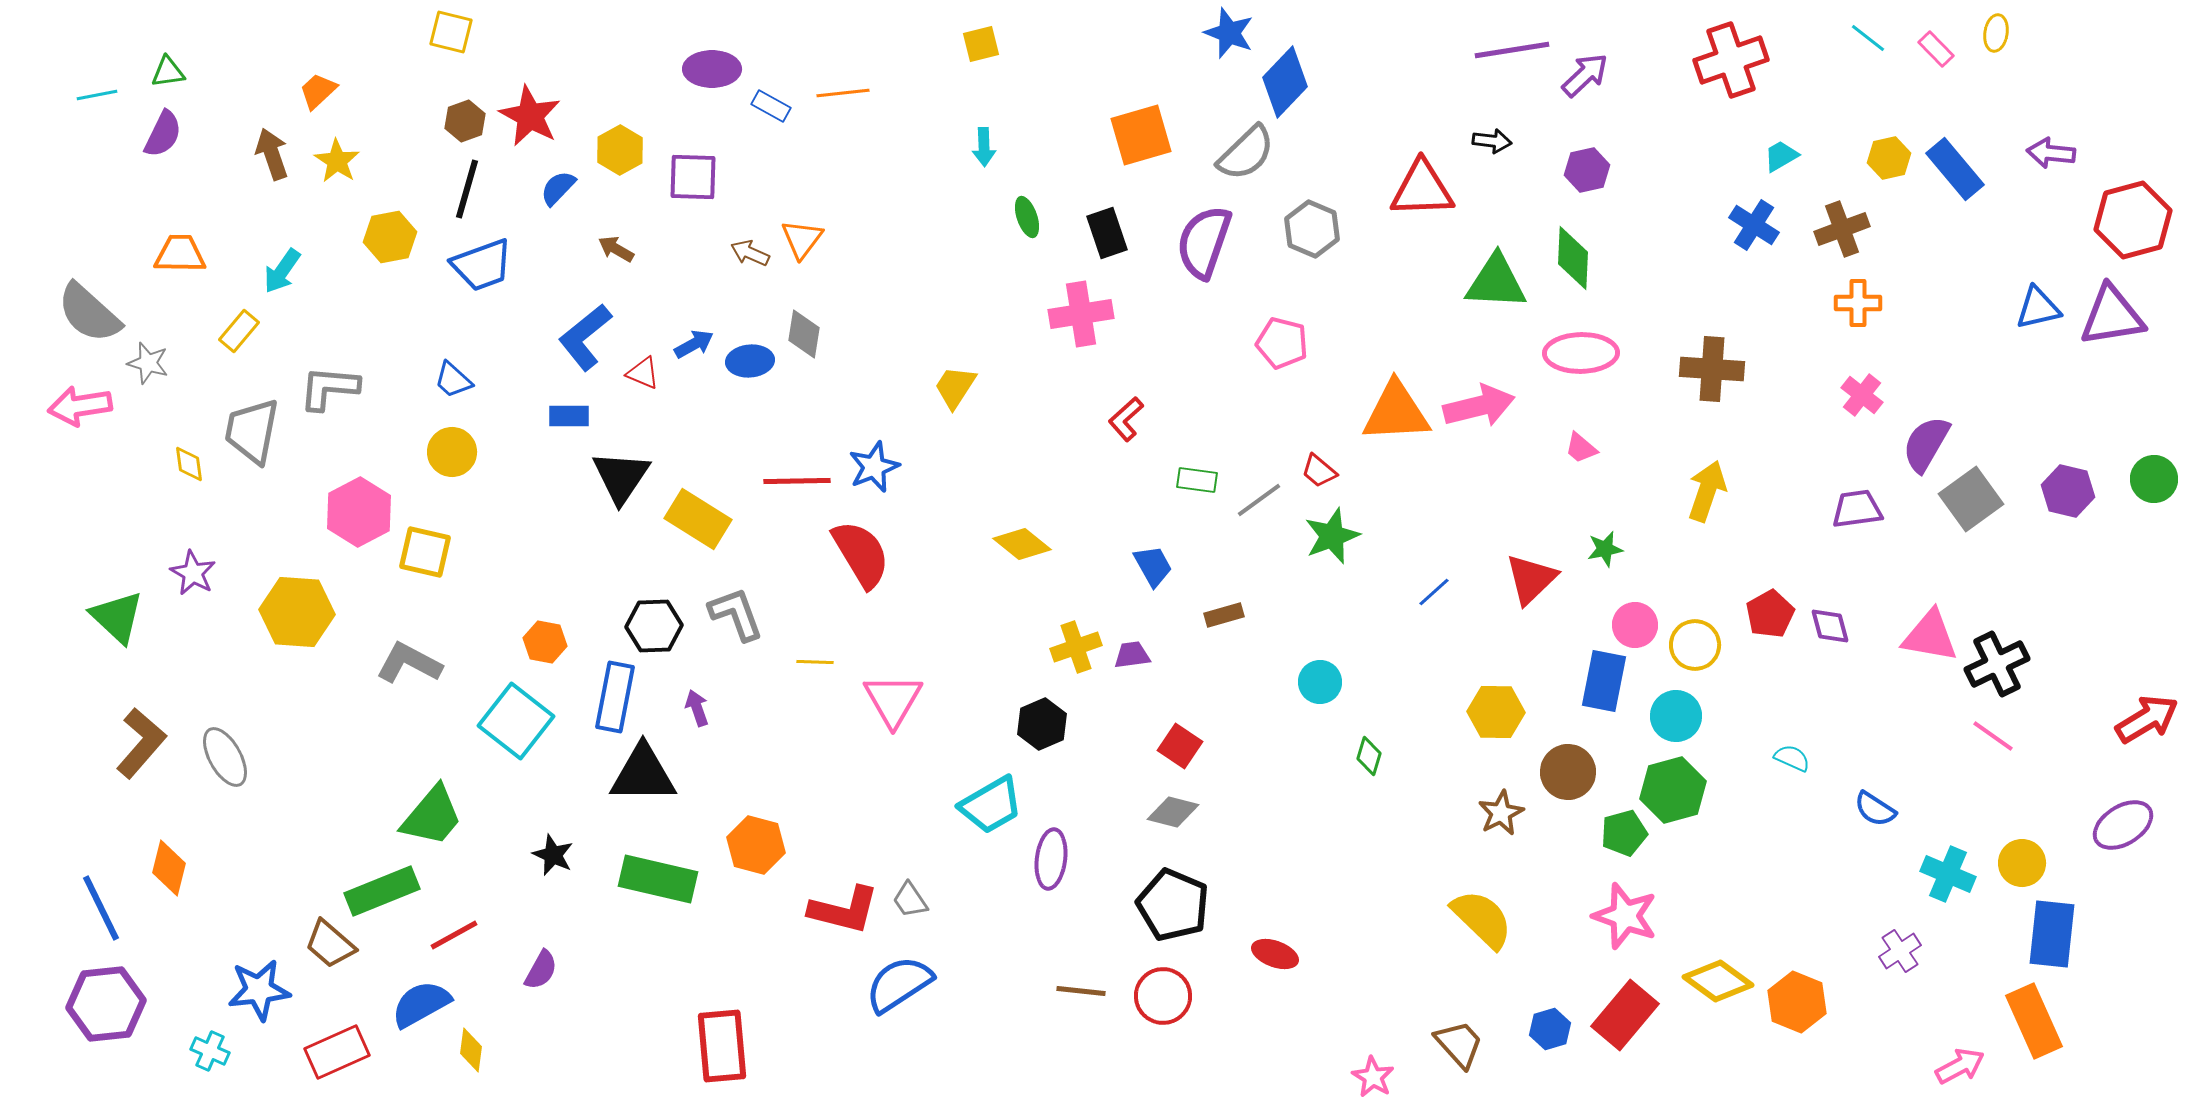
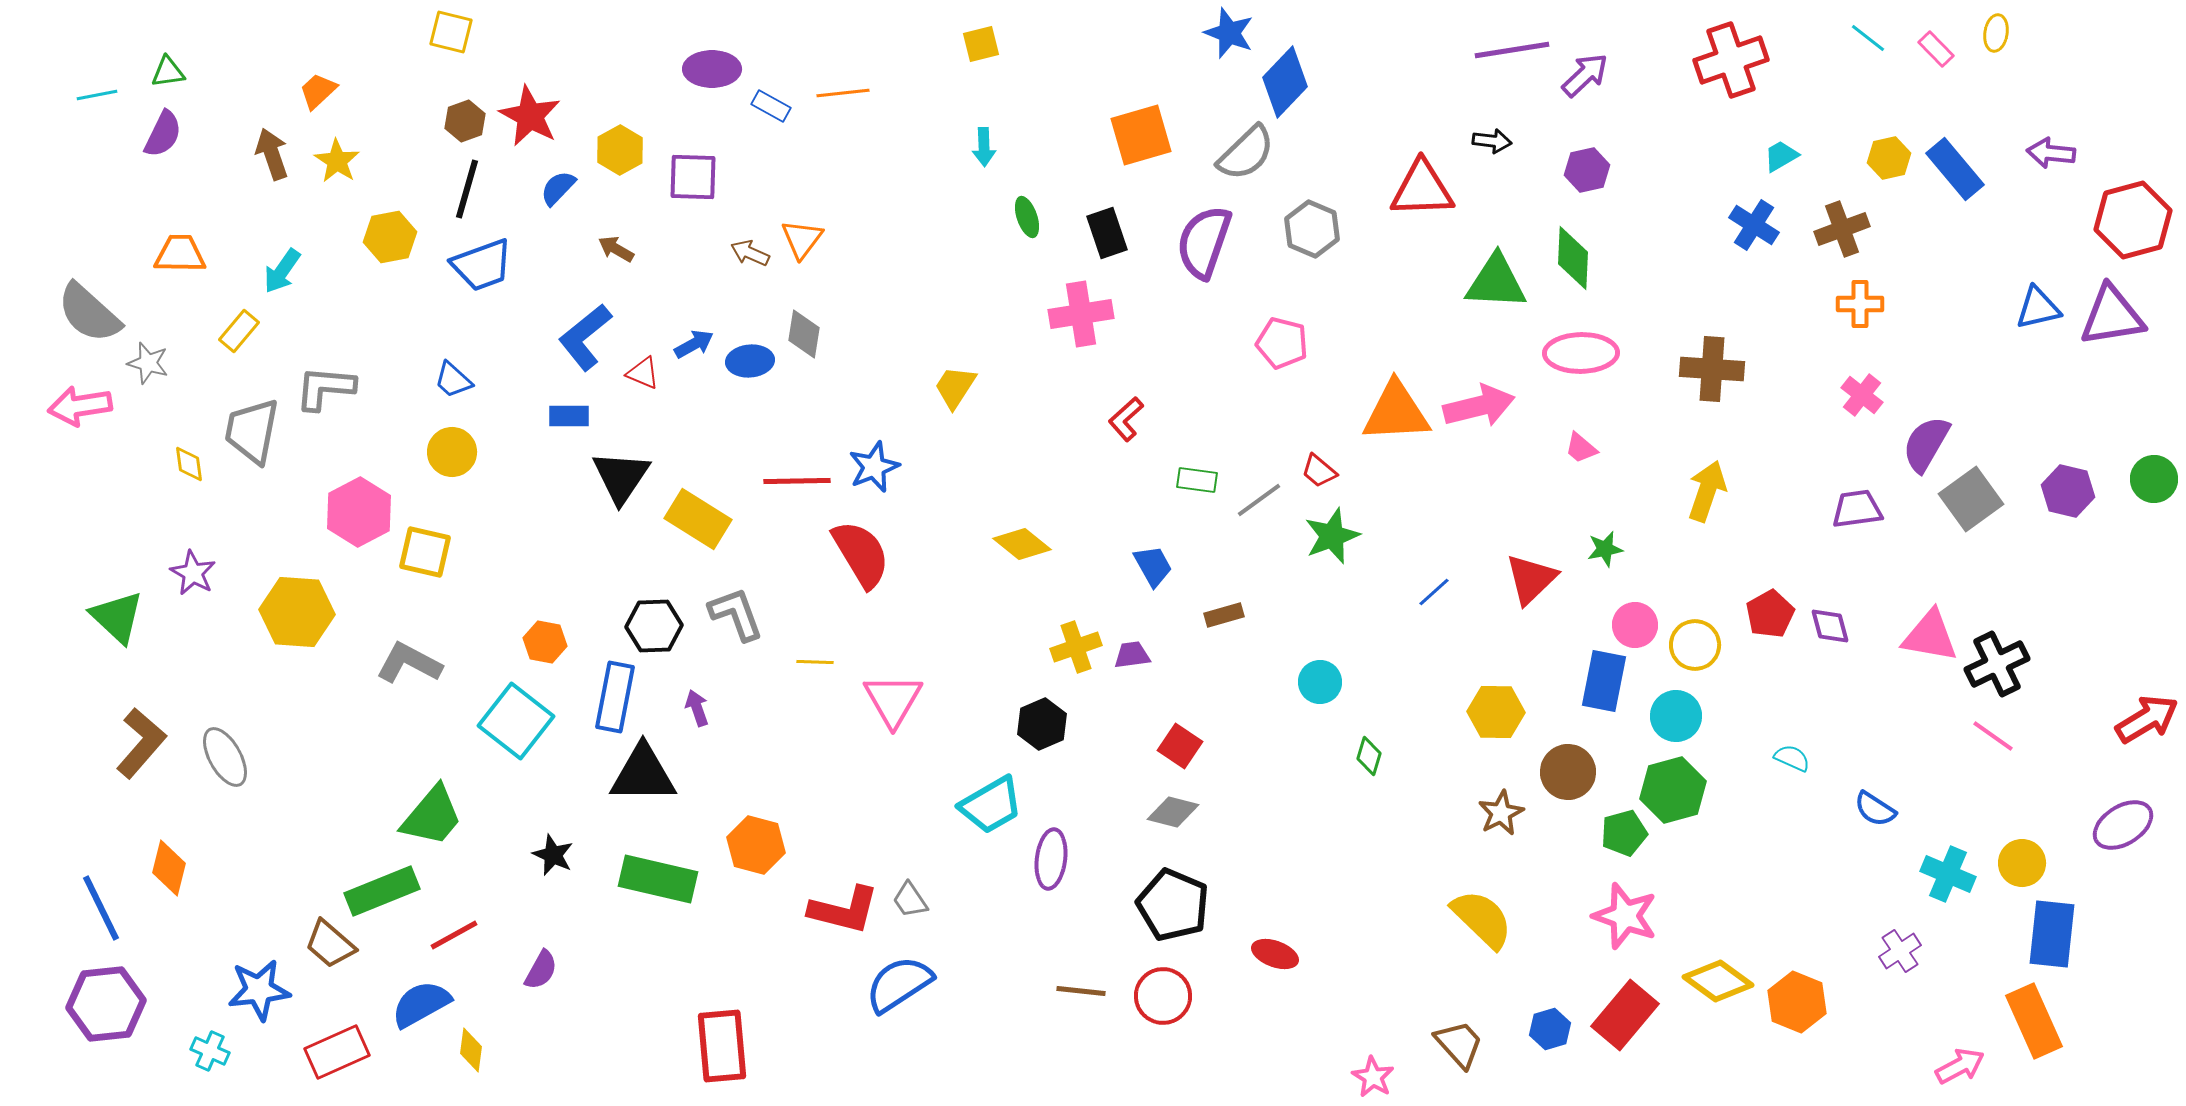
orange cross at (1858, 303): moved 2 px right, 1 px down
gray L-shape at (329, 388): moved 4 px left
